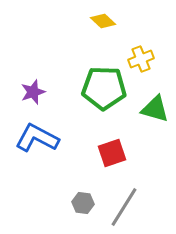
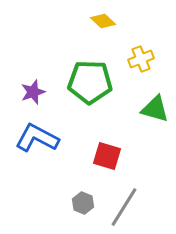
green pentagon: moved 14 px left, 6 px up
red square: moved 5 px left, 3 px down; rotated 36 degrees clockwise
gray hexagon: rotated 15 degrees clockwise
